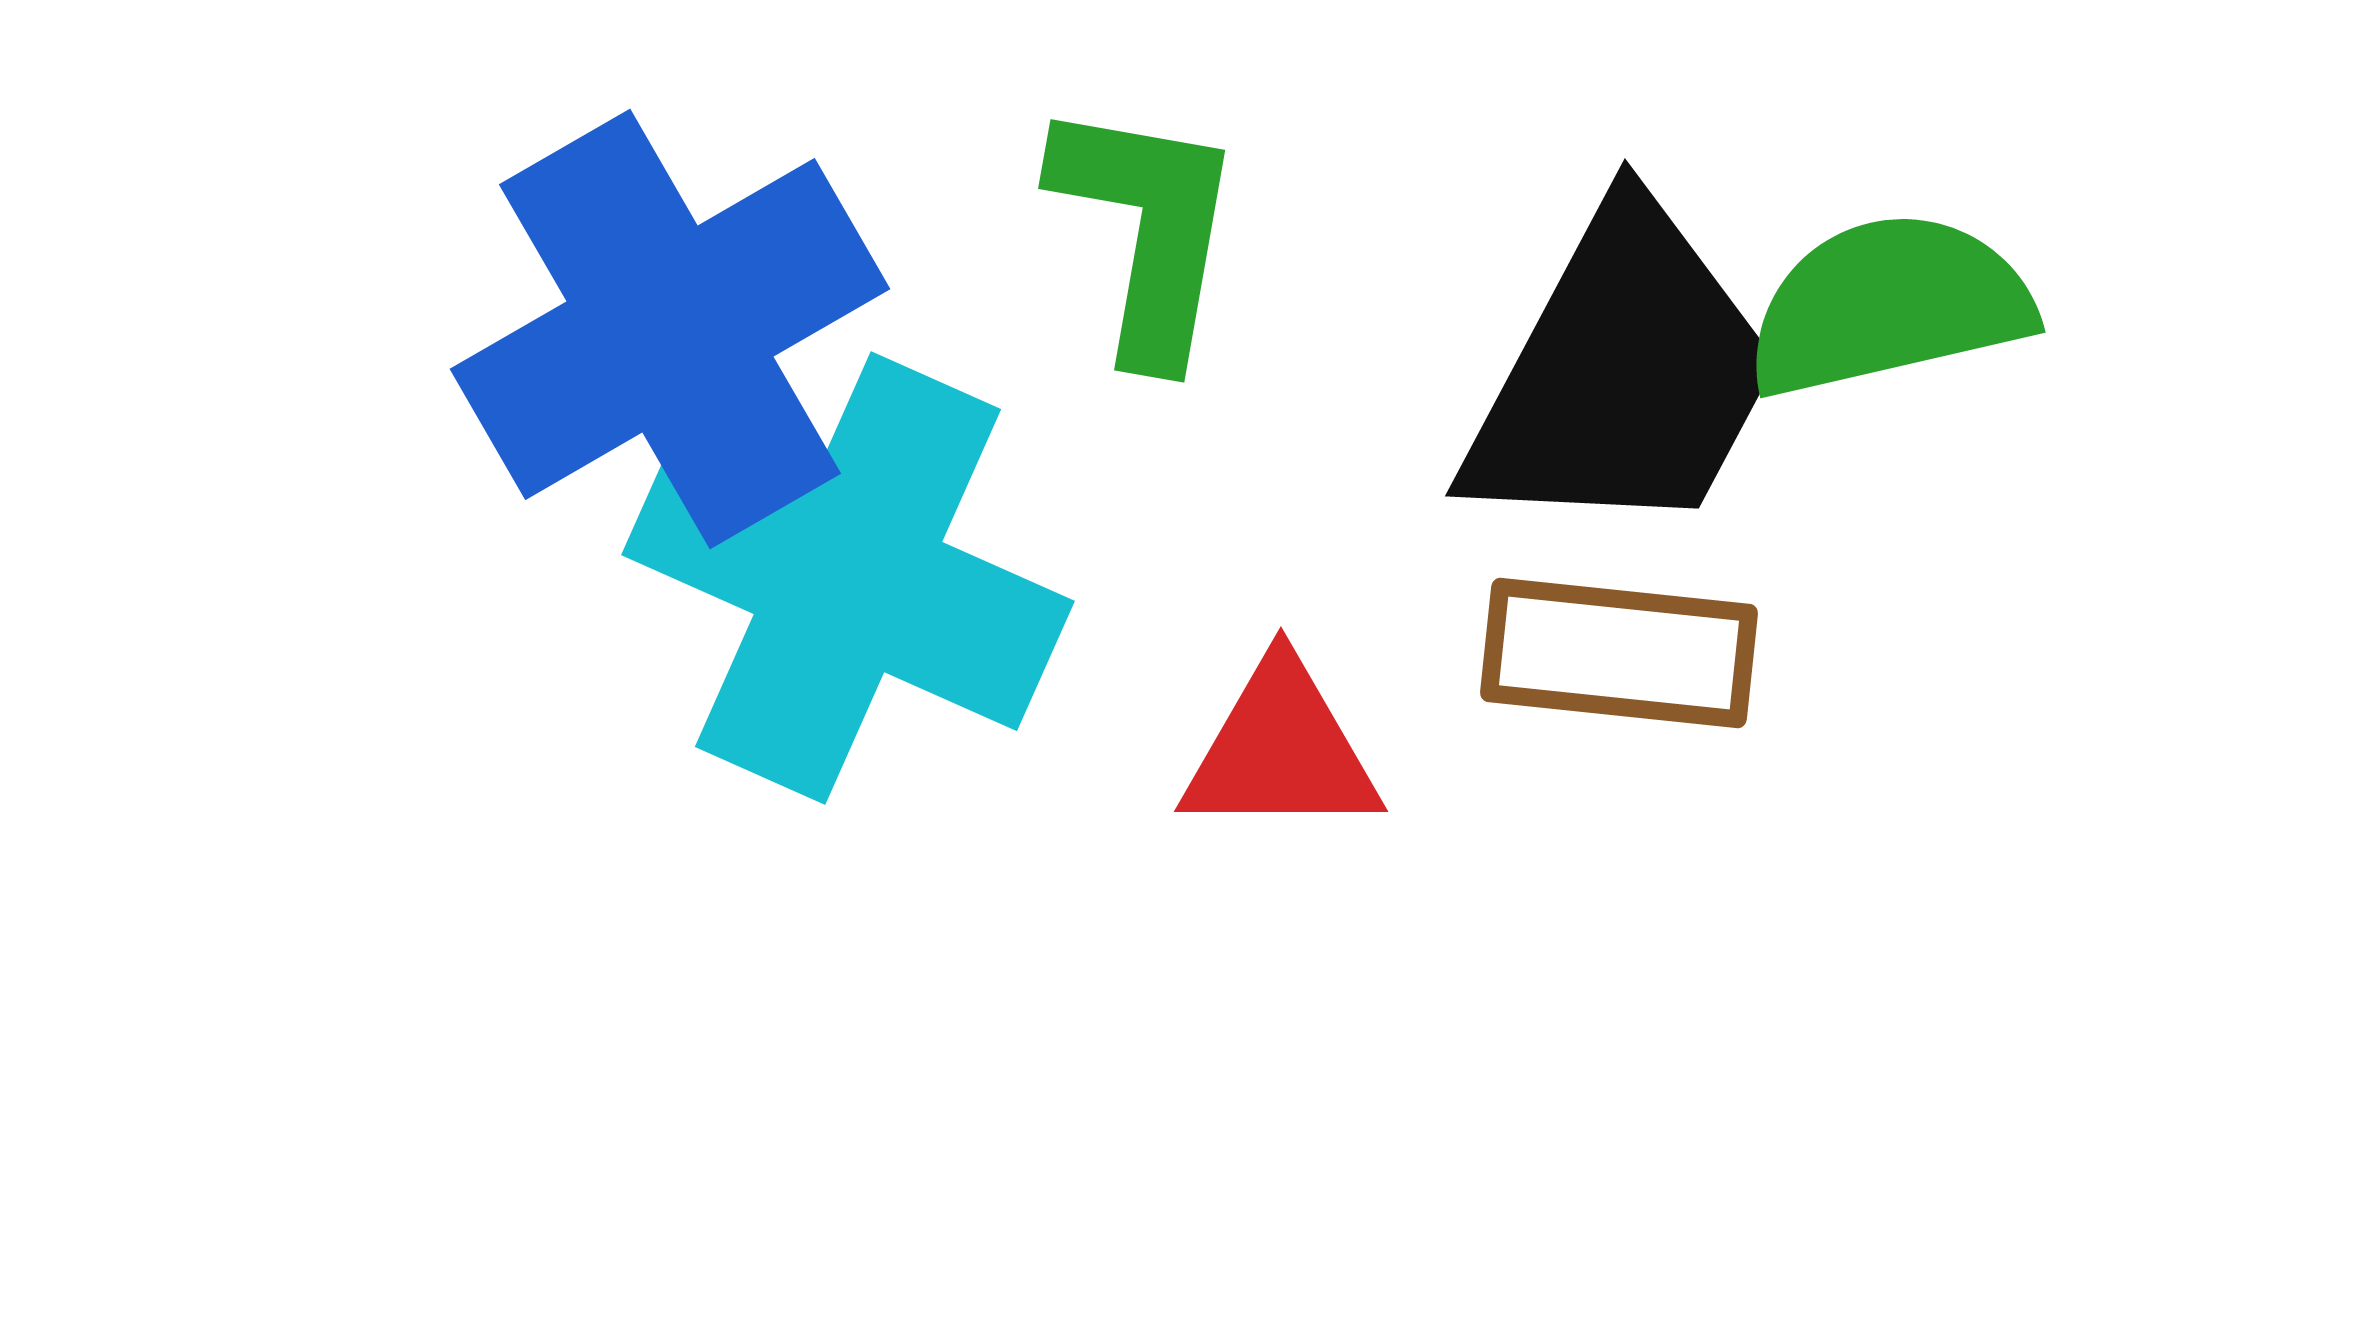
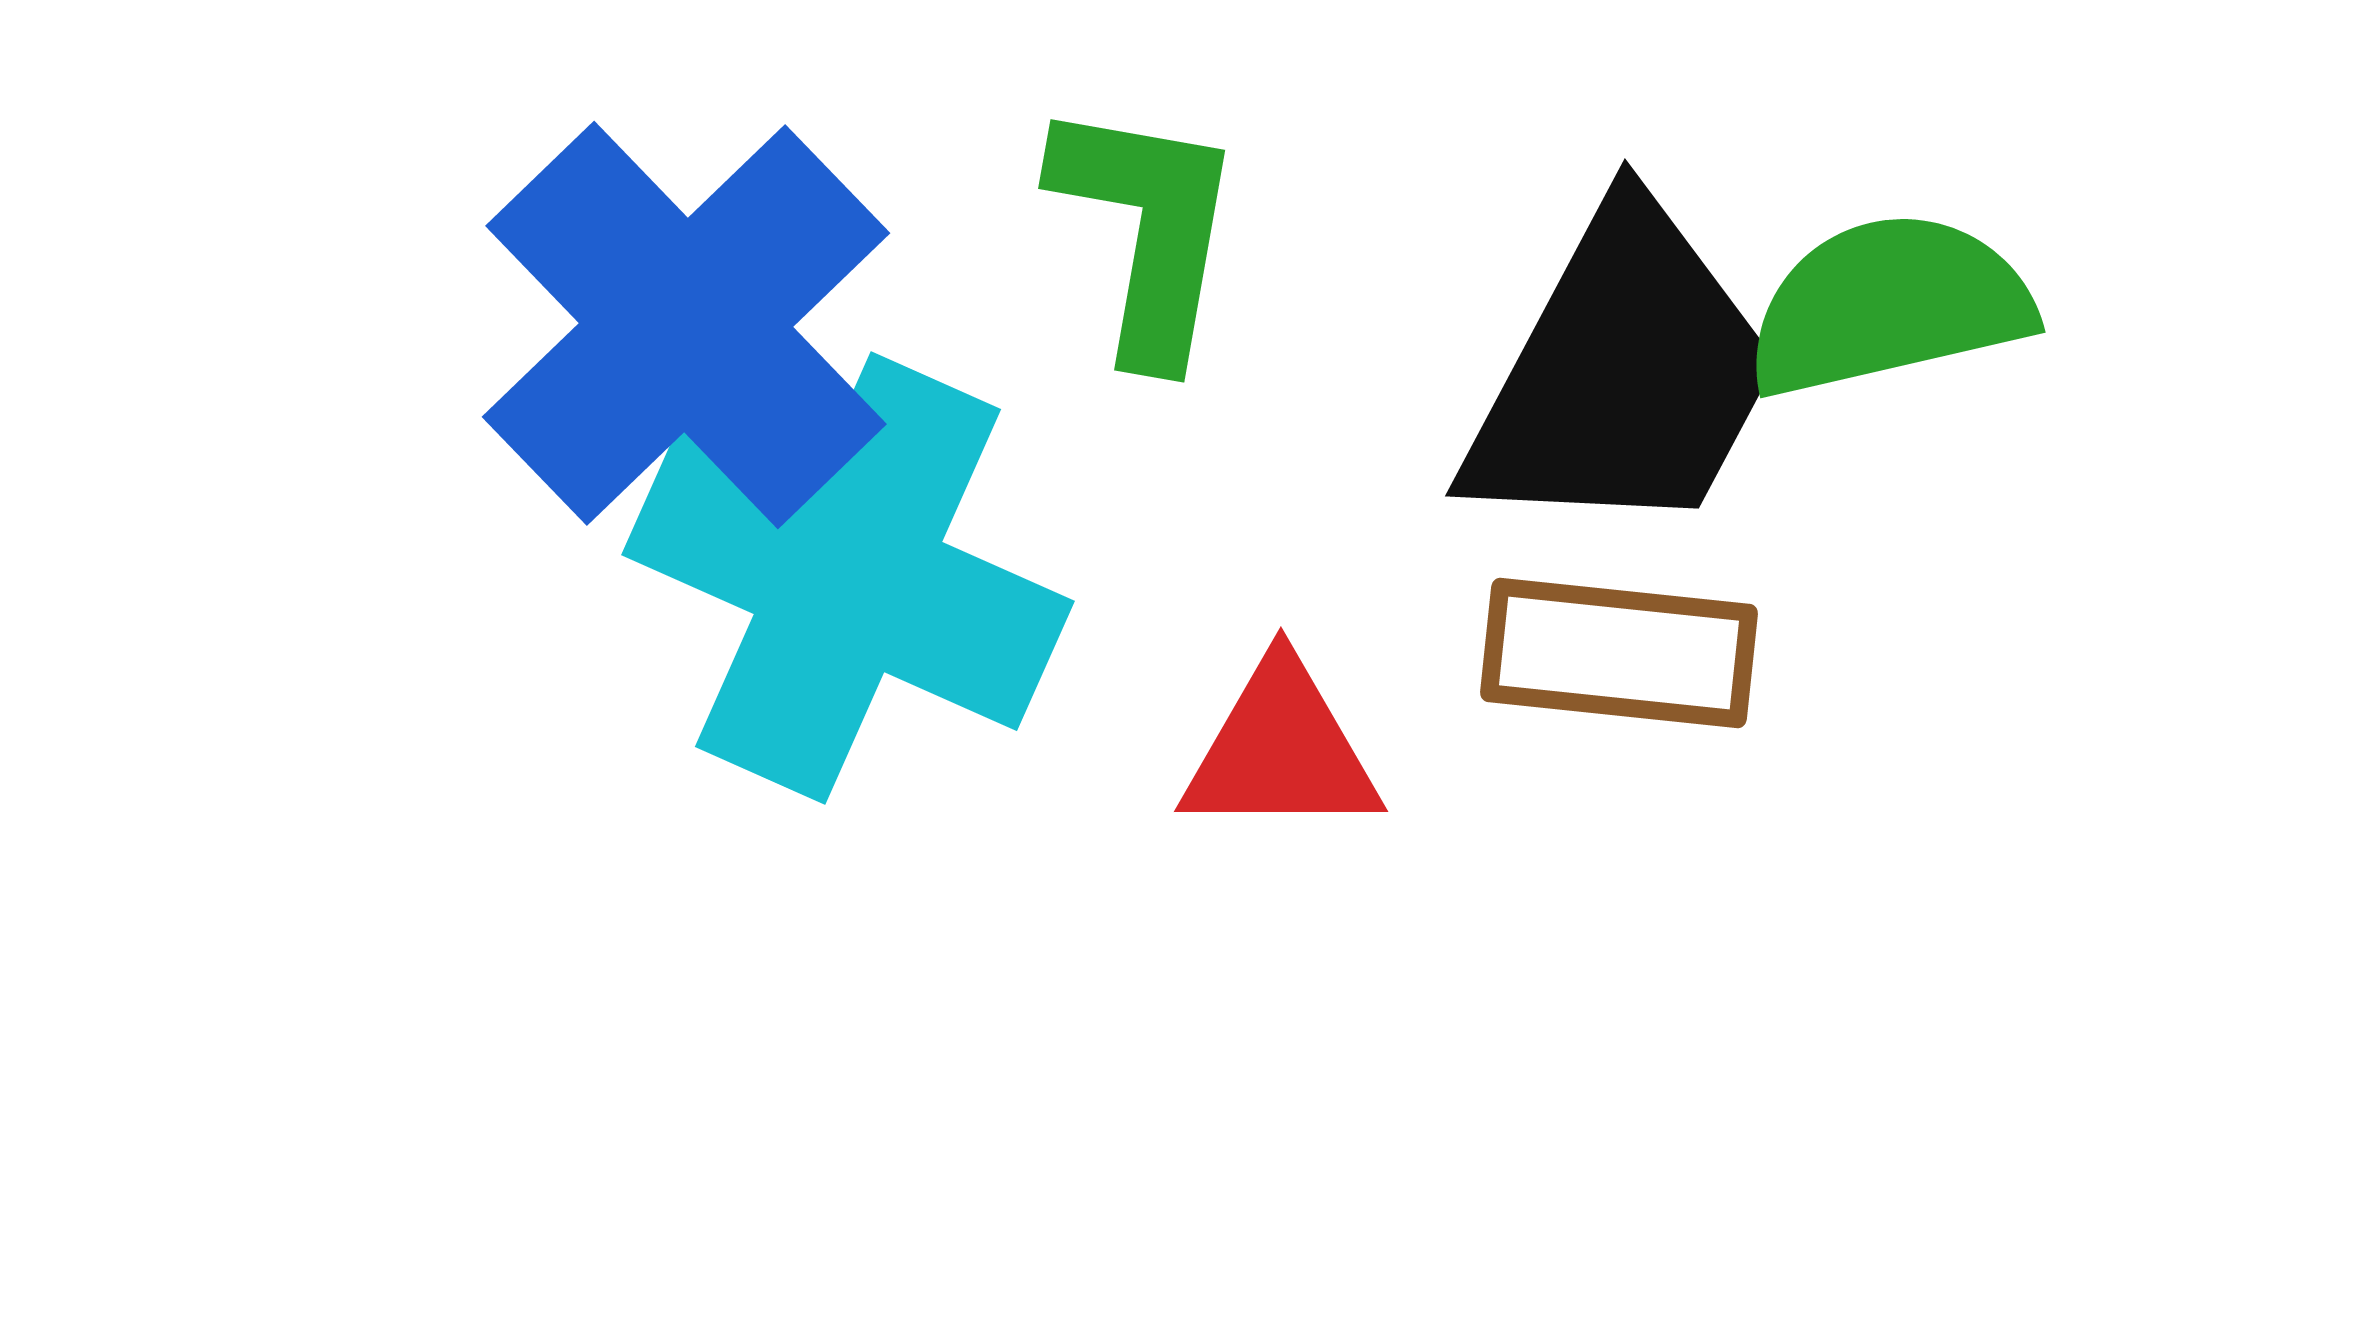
blue cross: moved 16 px right, 4 px up; rotated 14 degrees counterclockwise
